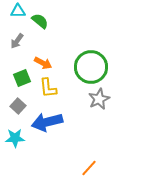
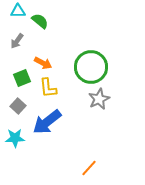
blue arrow: rotated 24 degrees counterclockwise
